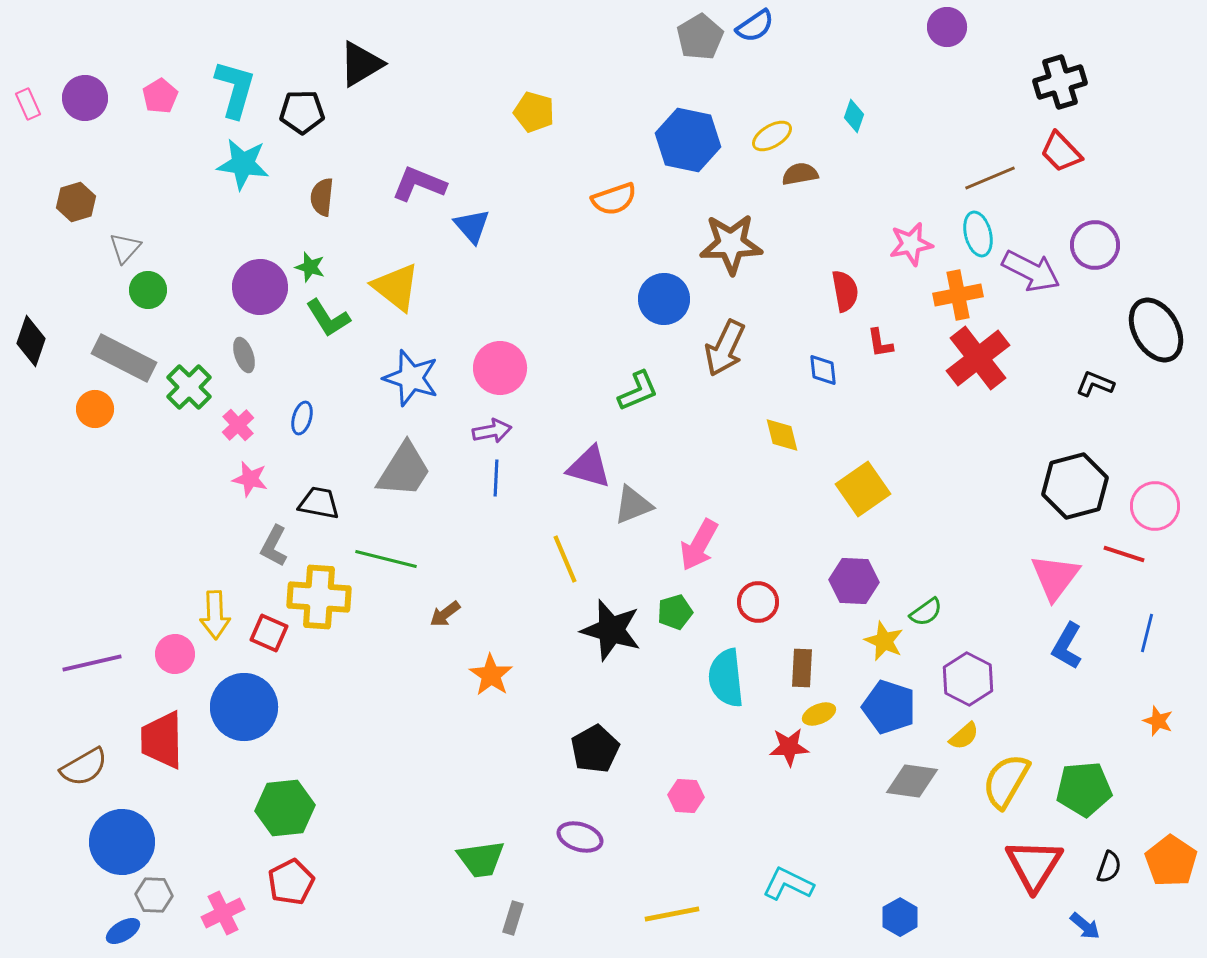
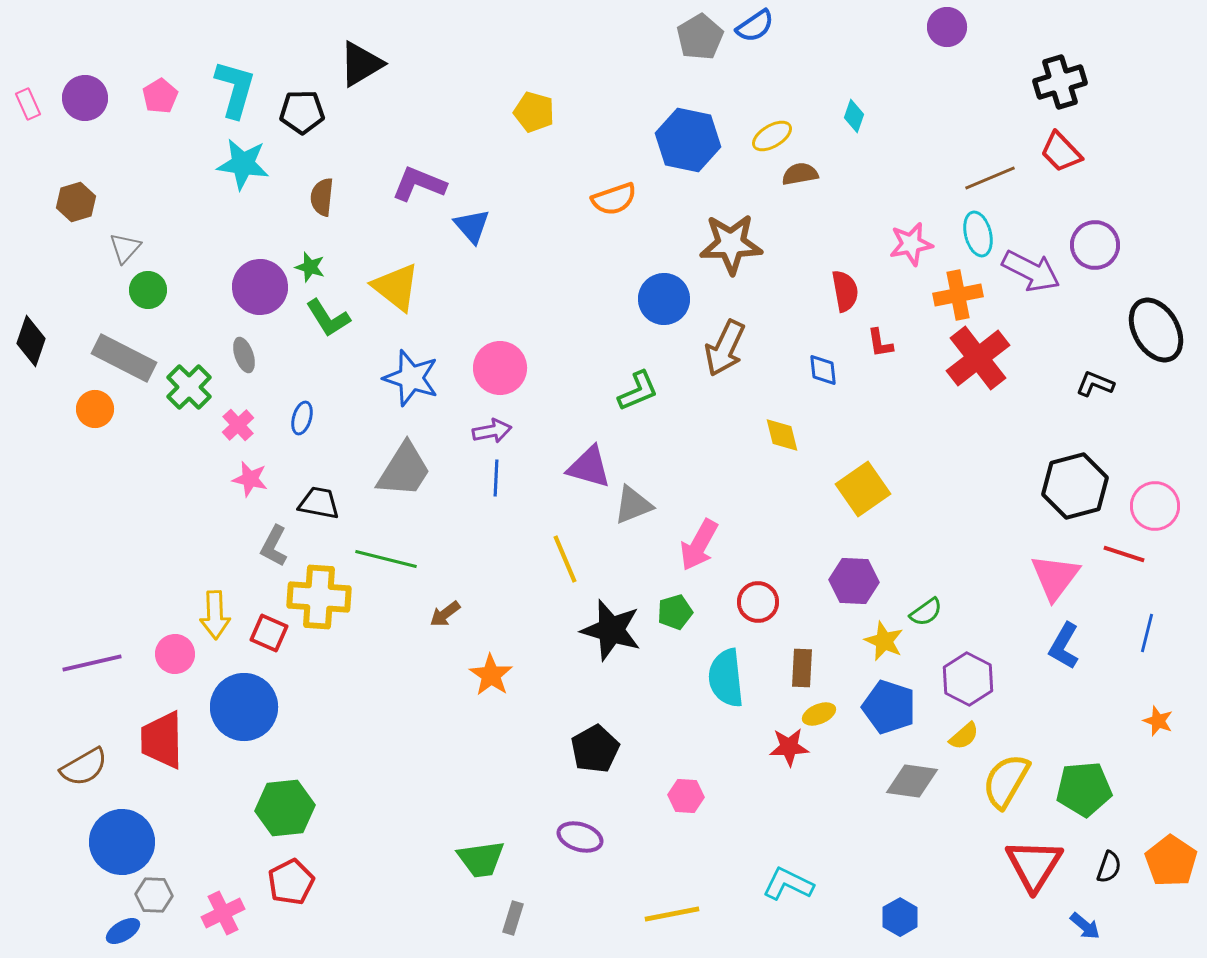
blue L-shape at (1067, 646): moved 3 px left
